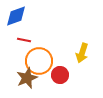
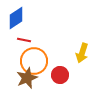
blue diamond: moved 2 px down; rotated 15 degrees counterclockwise
orange circle: moved 5 px left
